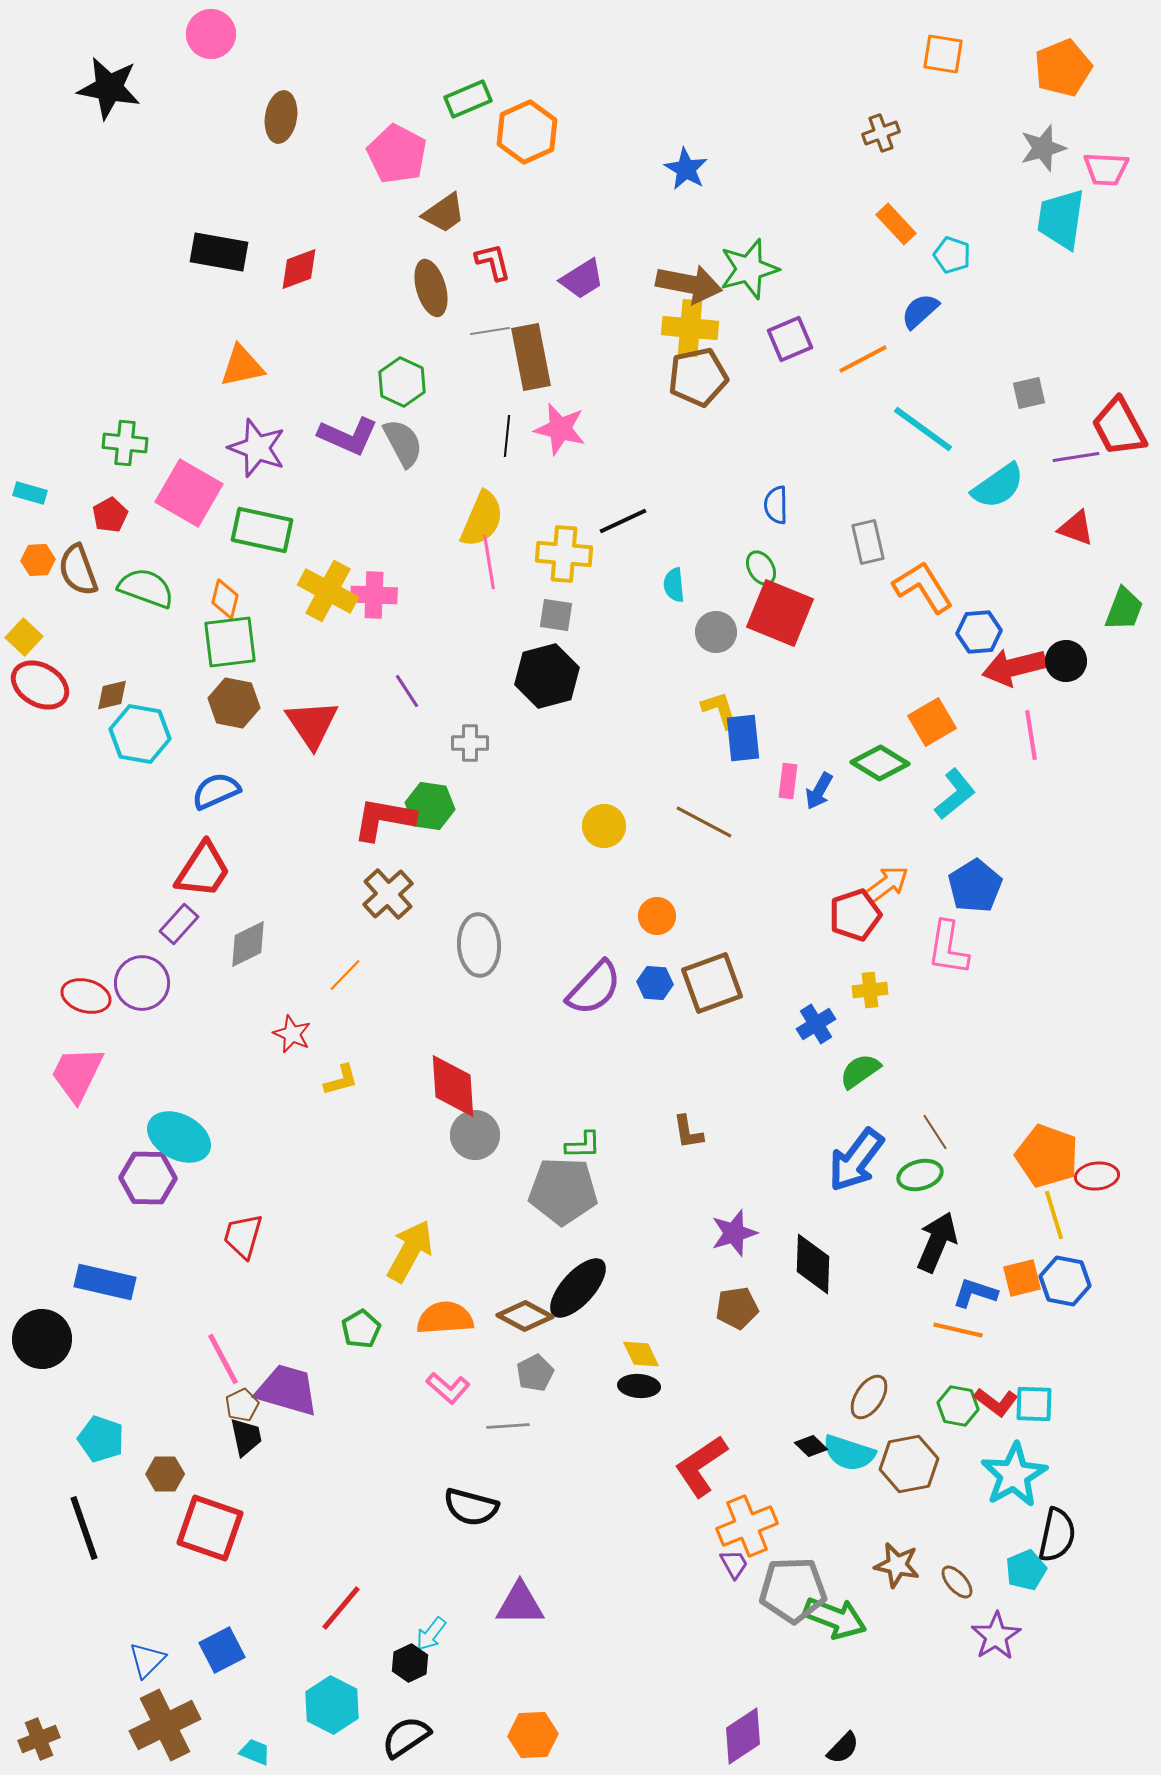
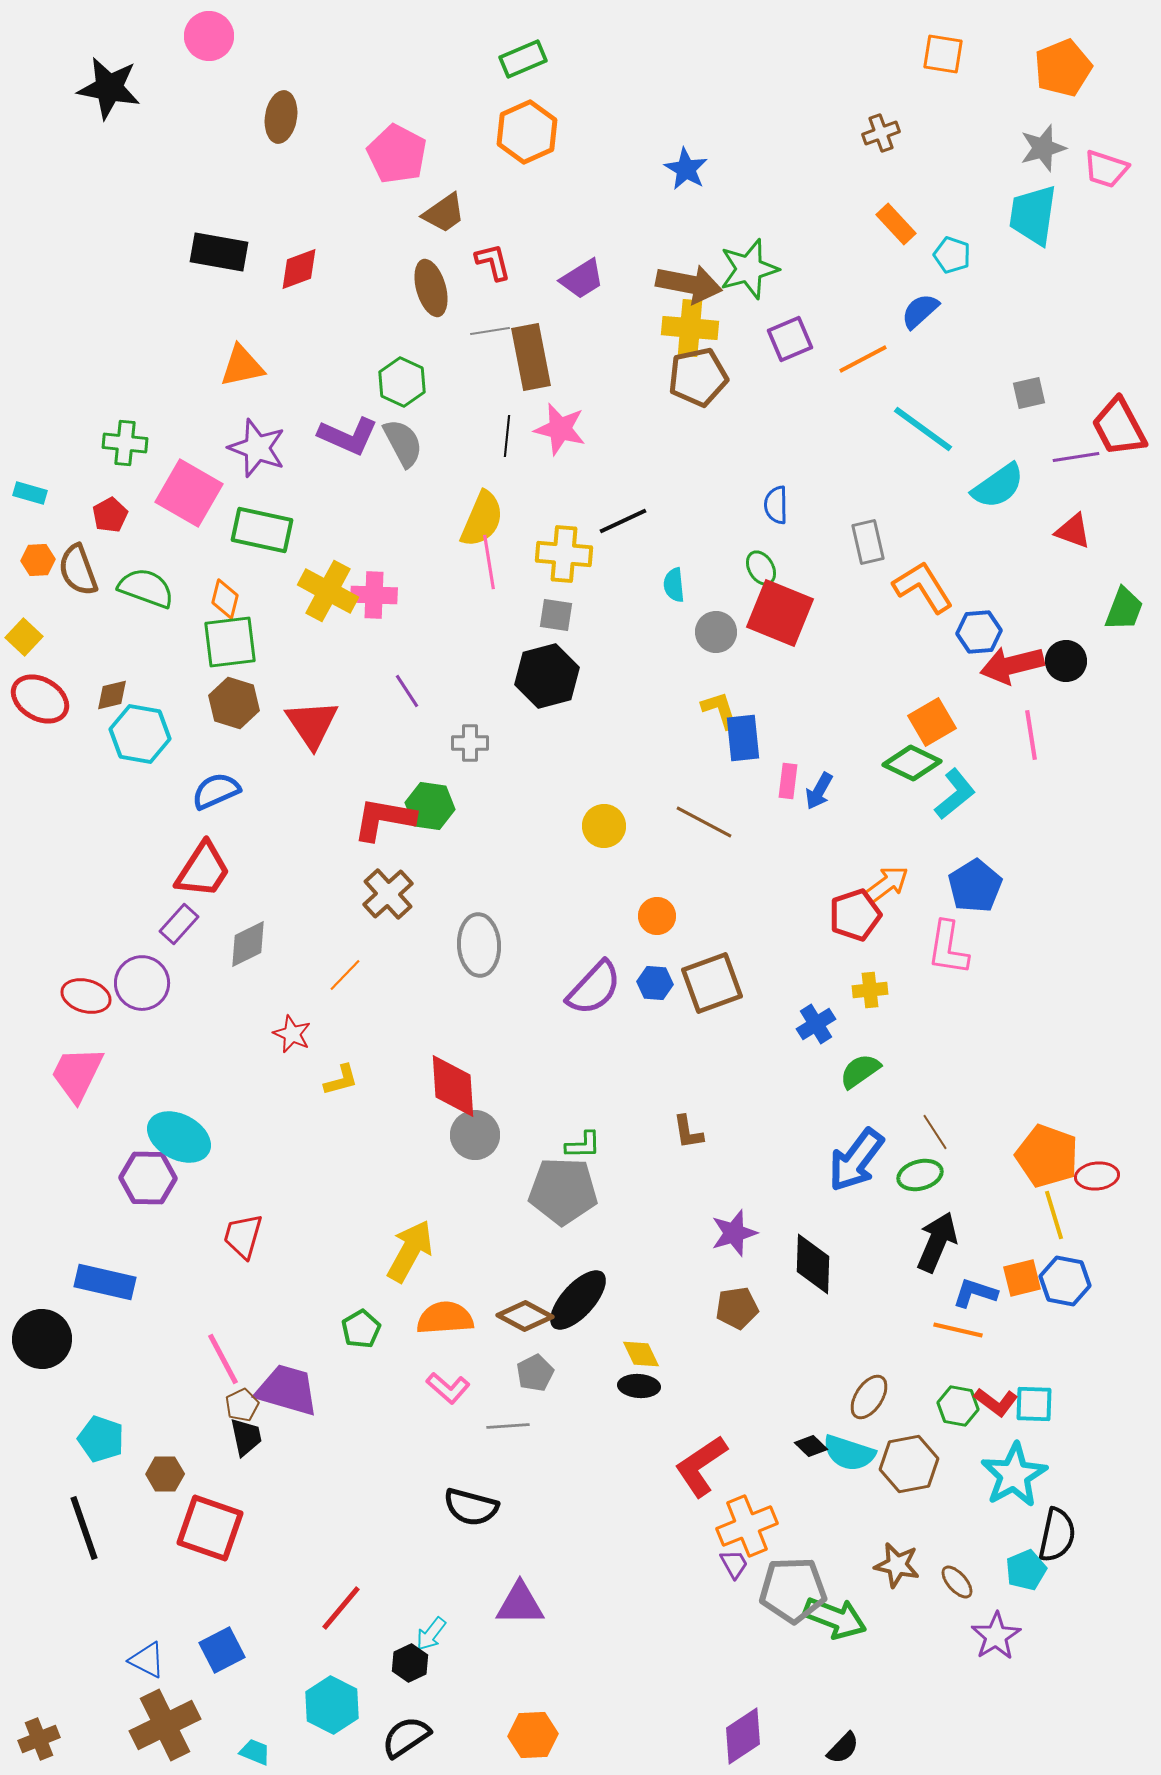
pink circle at (211, 34): moved 2 px left, 2 px down
green rectangle at (468, 99): moved 55 px right, 40 px up
pink trapezoid at (1106, 169): rotated 15 degrees clockwise
cyan trapezoid at (1061, 219): moved 28 px left, 4 px up
red triangle at (1076, 528): moved 3 px left, 3 px down
red arrow at (1014, 667): moved 2 px left, 2 px up
red ellipse at (40, 685): moved 14 px down
brown hexagon at (234, 703): rotated 6 degrees clockwise
green diamond at (880, 763): moved 32 px right; rotated 6 degrees counterclockwise
black ellipse at (578, 1288): moved 12 px down
blue triangle at (147, 1660): rotated 48 degrees counterclockwise
